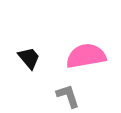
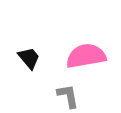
gray L-shape: rotated 8 degrees clockwise
